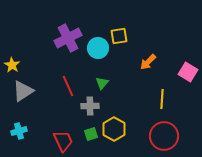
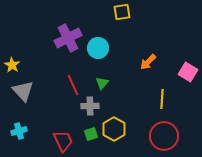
yellow square: moved 3 px right, 24 px up
red line: moved 5 px right, 1 px up
gray triangle: rotated 40 degrees counterclockwise
